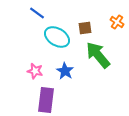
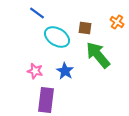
brown square: rotated 16 degrees clockwise
